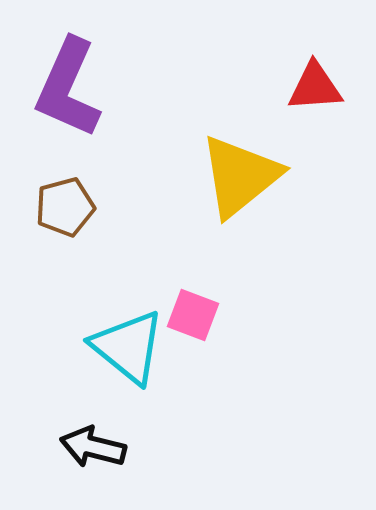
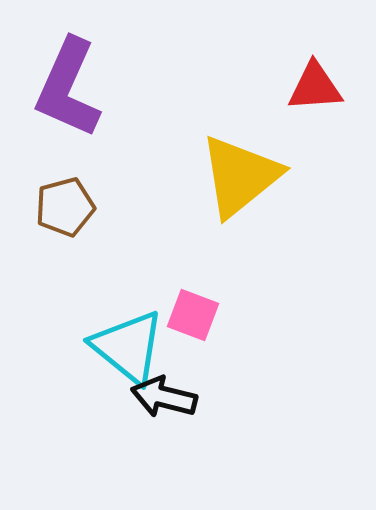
black arrow: moved 71 px right, 50 px up
